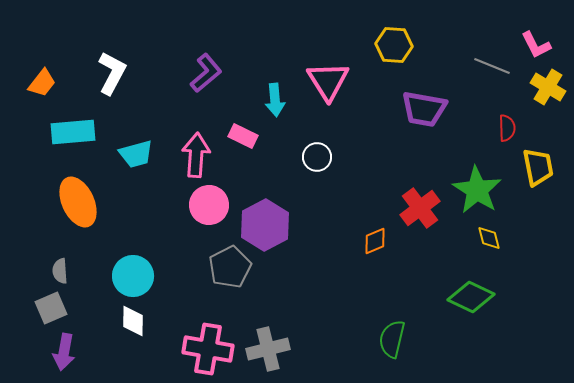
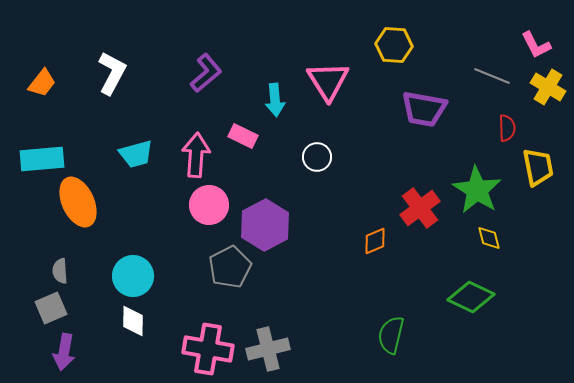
gray line: moved 10 px down
cyan rectangle: moved 31 px left, 27 px down
green semicircle: moved 1 px left, 4 px up
